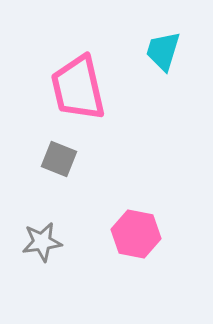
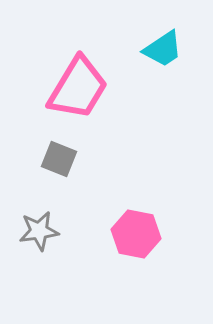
cyan trapezoid: moved 2 px up; rotated 141 degrees counterclockwise
pink trapezoid: rotated 136 degrees counterclockwise
gray star: moved 3 px left, 11 px up
